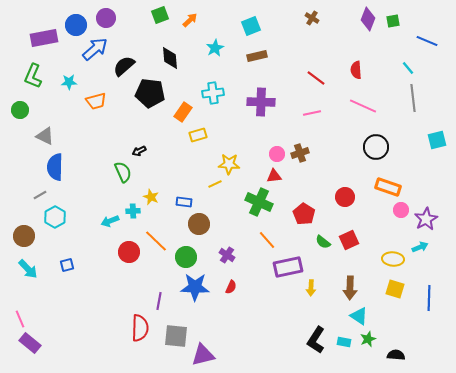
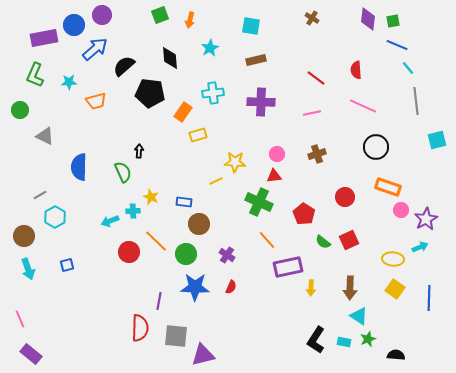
purple circle at (106, 18): moved 4 px left, 3 px up
purple diamond at (368, 19): rotated 15 degrees counterclockwise
orange arrow at (190, 20): rotated 147 degrees clockwise
blue circle at (76, 25): moved 2 px left
cyan square at (251, 26): rotated 30 degrees clockwise
blue line at (427, 41): moved 30 px left, 4 px down
cyan star at (215, 48): moved 5 px left
brown rectangle at (257, 56): moved 1 px left, 4 px down
green L-shape at (33, 76): moved 2 px right, 1 px up
gray line at (413, 98): moved 3 px right, 3 px down
black arrow at (139, 151): rotated 120 degrees clockwise
brown cross at (300, 153): moved 17 px right, 1 px down
yellow star at (229, 164): moved 6 px right, 2 px up
blue semicircle at (55, 167): moved 24 px right
yellow line at (215, 184): moved 1 px right, 3 px up
green circle at (186, 257): moved 3 px up
cyan arrow at (28, 269): rotated 25 degrees clockwise
yellow square at (395, 289): rotated 18 degrees clockwise
purple rectangle at (30, 343): moved 1 px right, 11 px down
